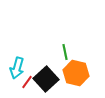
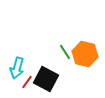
green line: rotated 21 degrees counterclockwise
orange hexagon: moved 9 px right, 19 px up
black square: rotated 20 degrees counterclockwise
